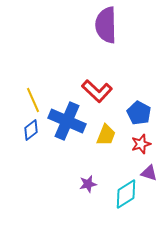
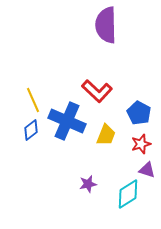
purple triangle: moved 2 px left, 3 px up
cyan diamond: moved 2 px right
